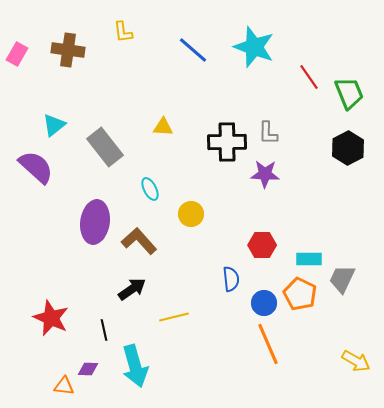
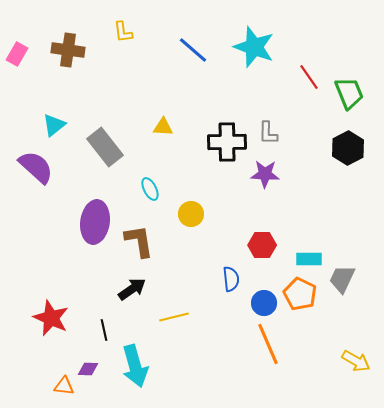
brown L-shape: rotated 33 degrees clockwise
